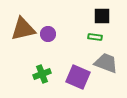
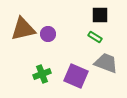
black square: moved 2 px left, 1 px up
green rectangle: rotated 24 degrees clockwise
purple square: moved 2 px left, 1 px up
